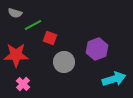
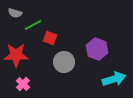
purple hexagon: rotated 20 degrees counterclockwise
